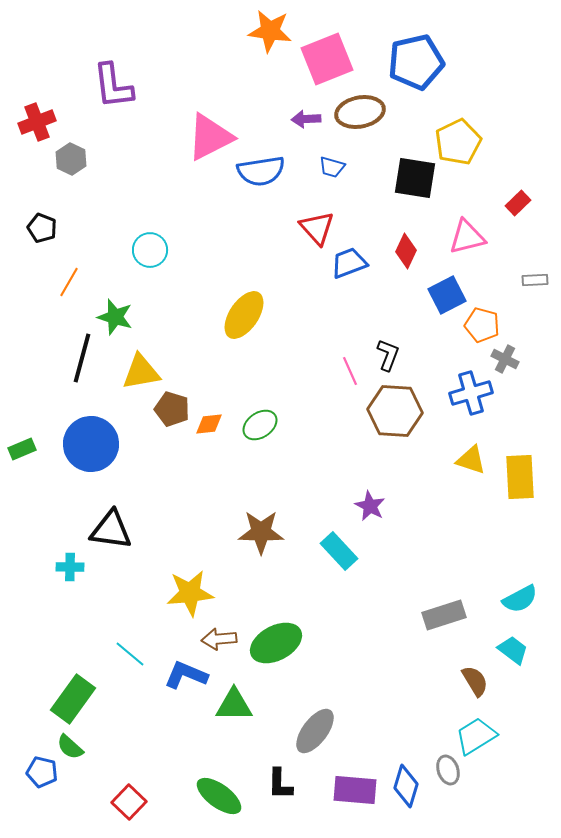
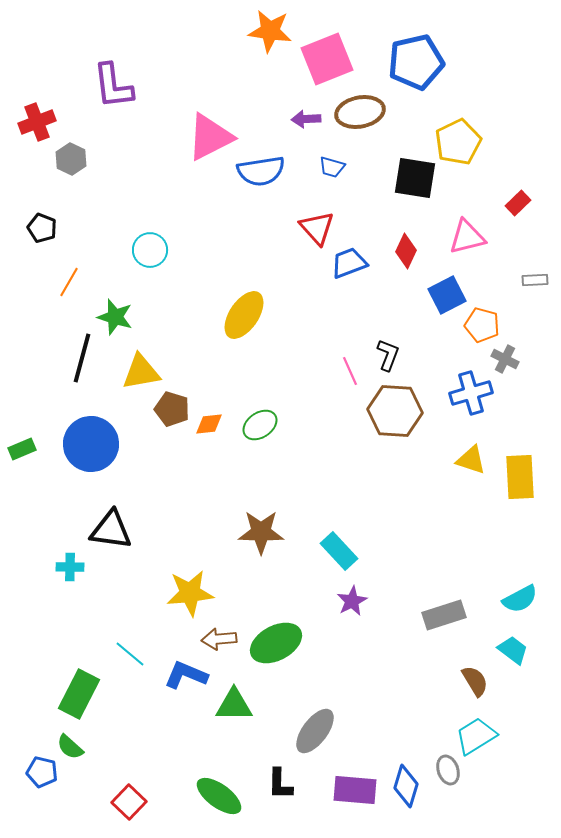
purple star at (370, 506): moved 18 px left, 95 px down; rotated 16 degrees clockwise
green rectangle at (73, 699): moved 6 px right, 5 px up; rotated 9 degrees counterclockwise
